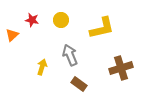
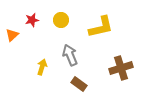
red star: rotated 24 degrees counterclockwise
yellow L-shape: moved 1 px left, 1 px up
